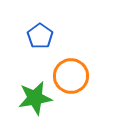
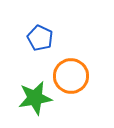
blue pentagon: moved 2 px down; rotated 10 degrees counterclockwise
